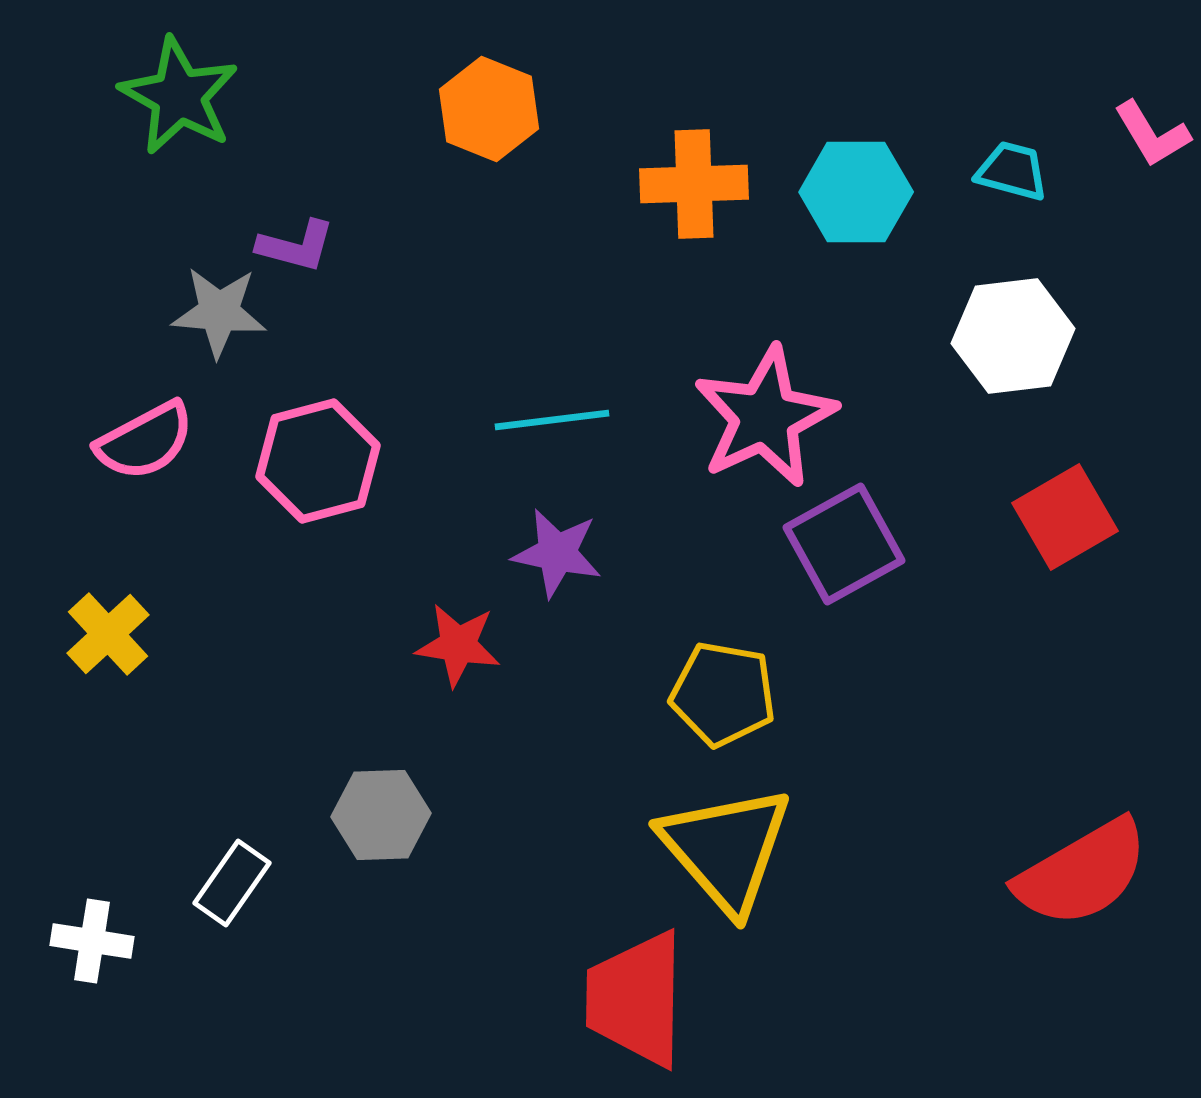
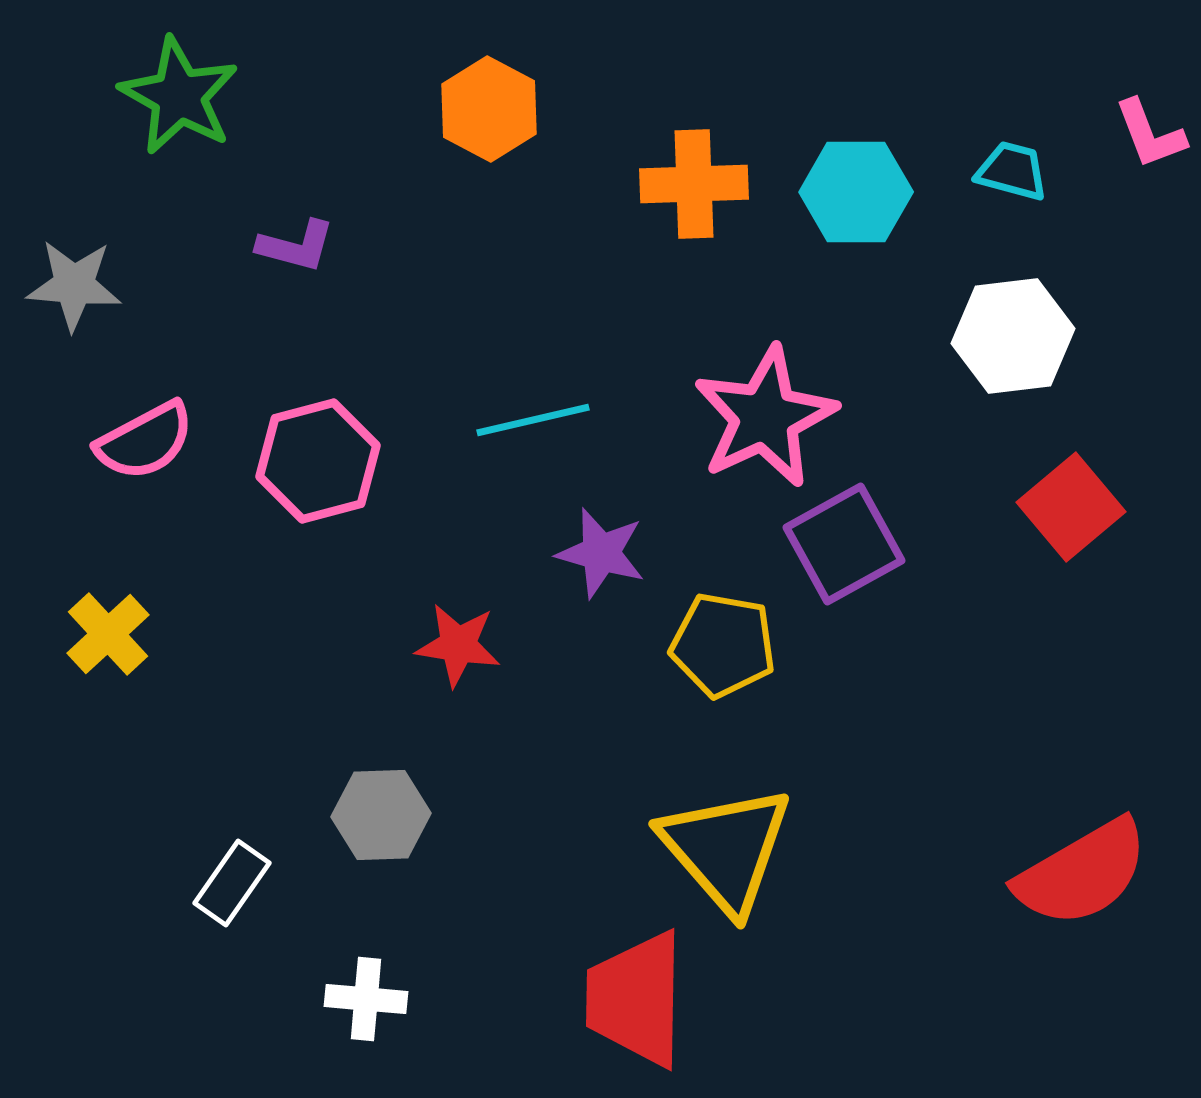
orange hexagon: rotated 6 degrees clockwise
pink L-shape: moved 2 px left; rotated 10 degrees clockwise
gray star: moved 145 px left, 27 px up
cyan line: moved 19 px left; rotated 6 degrees counterclockwise
red square: moved 6 px right, 10 px up; rotated 10 degrees counterclockwise
purple star: moved 44 px right; rotated 4 degrees clockwise
yellow pentagon: moved 49 px up
white cross: moved 274 px right, 58 px down; rotated 4 degrees counterclockwise
